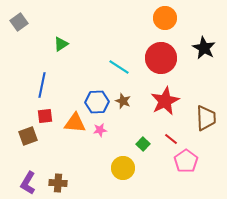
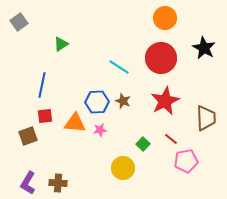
pink pentagon: rotated 25 degrees clockwise
